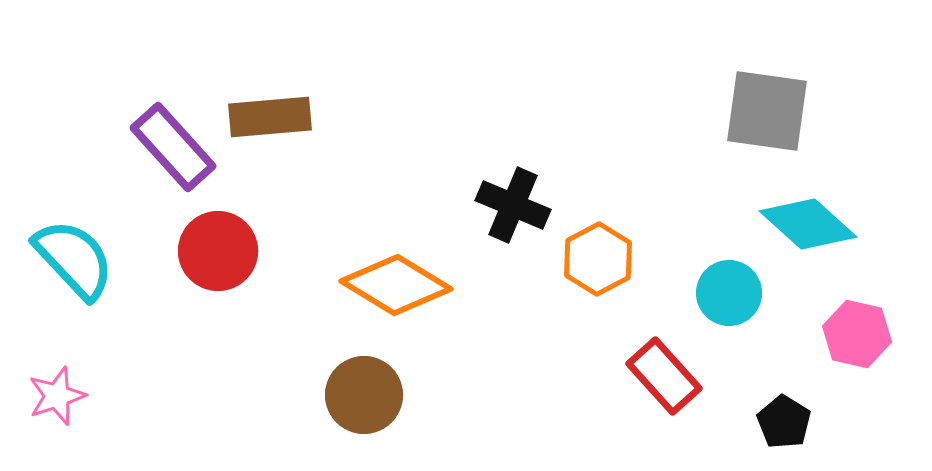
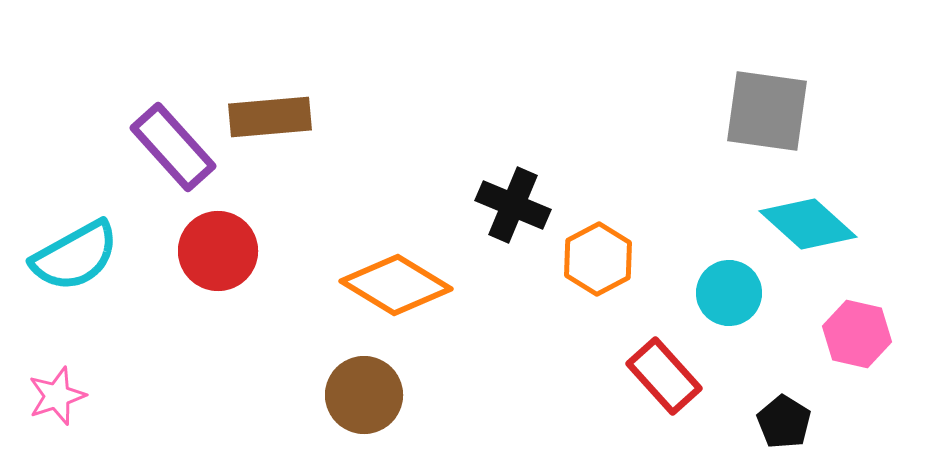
cyan semicircle: moved 1 px right, 3 px up; rotated 104 degrees clockwise
